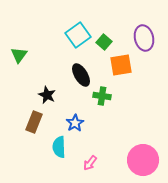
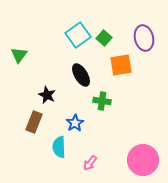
green square: moved 4 px up
green cross: moved 5 px down
